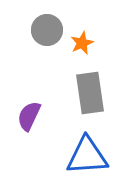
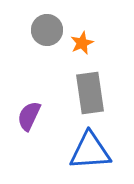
blue triangle: moved 3 px right, 5 px up
